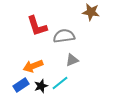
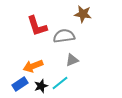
brown star: moved 8 px left, 2 px down
blue rectangle: moved 1 px left, 1 px up
